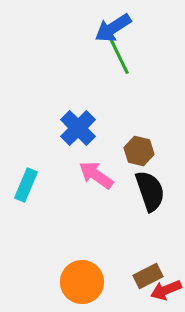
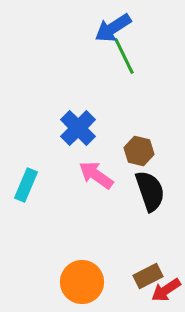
green line: moved 5 px right
red arrow: rotated 12 degrees counterclockwise
